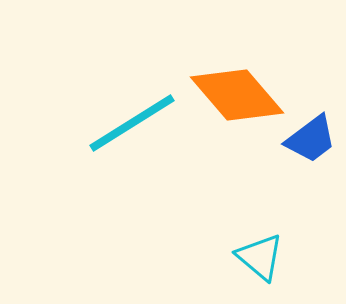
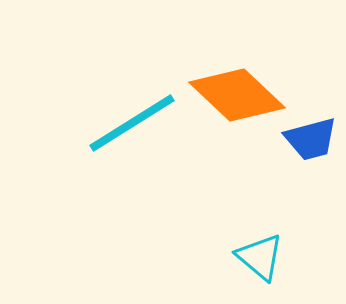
orange diamond: rotated 6 degrees counterclockwise
blue trapezoid: rotated 22 degrees clockwise
